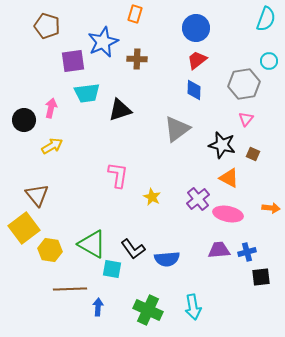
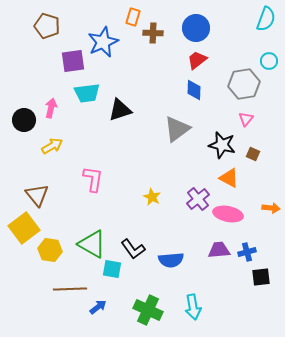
orange rectangle: moved 2 px left, 3 px down
brown cross: moved 16 px right, 26 px up
pink L-shape: moved 25 px left, 4 px down
blue semicircle: moved 4 px right, 1 px down
blue arrow: rotated 48 degrees clockwise
